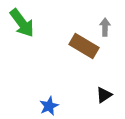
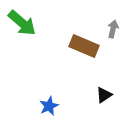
green arrow: rotated 12 degrees counterclockwise
gray arrow: moved 8 px right, 2 px down; rotated 12 degrees clockwise
brown rectangle: rotated 8 degrees counterclockwise
